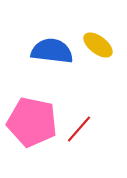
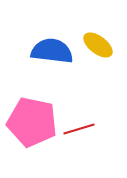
red line: rotated 32 degrees clockwise
